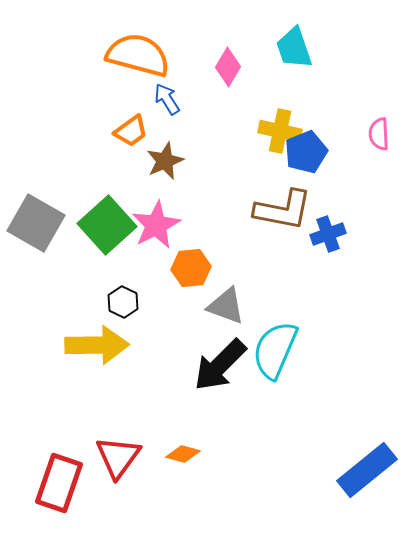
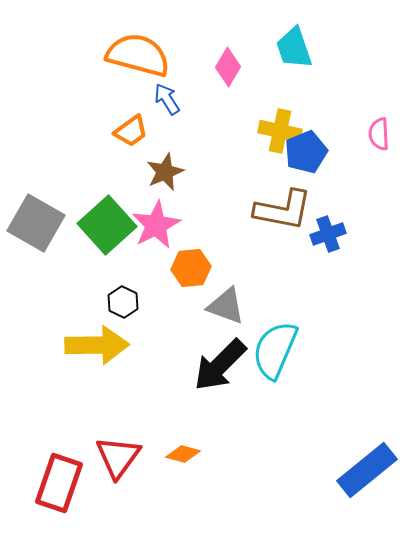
brown star: moved 11 px down
